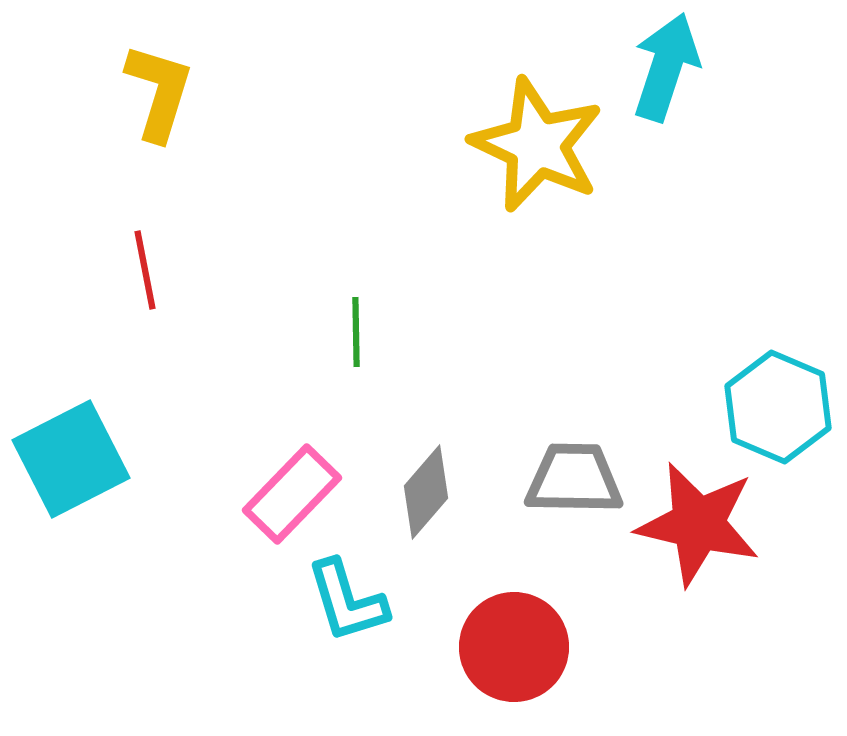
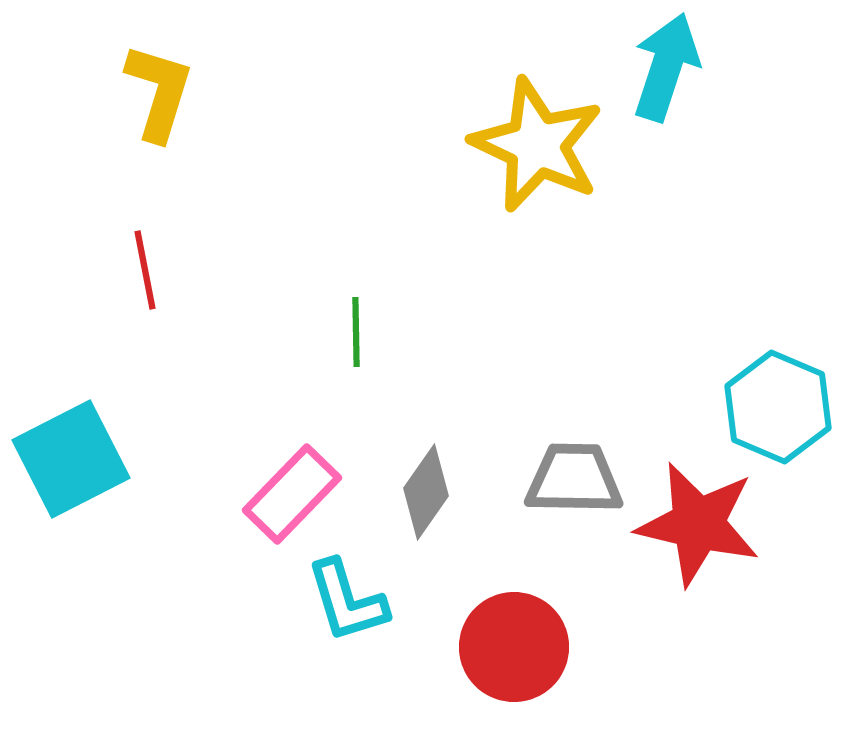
gray diamond: rotated 6 degrees counterclockwise
